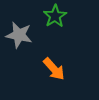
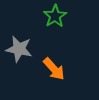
gray star: moved 14 px down
